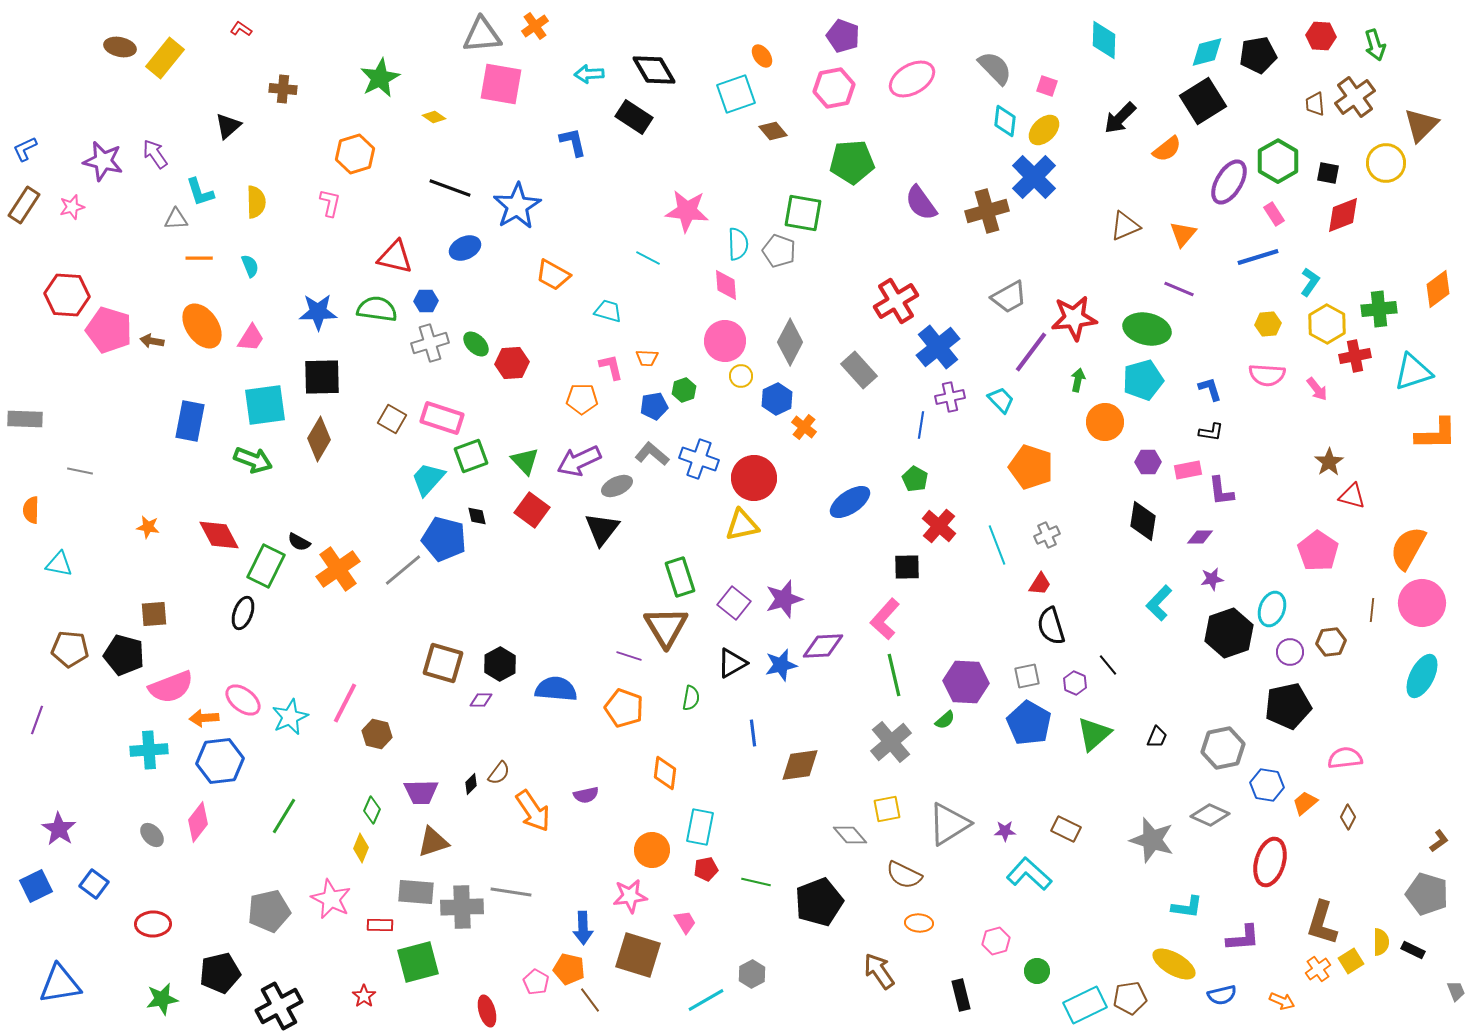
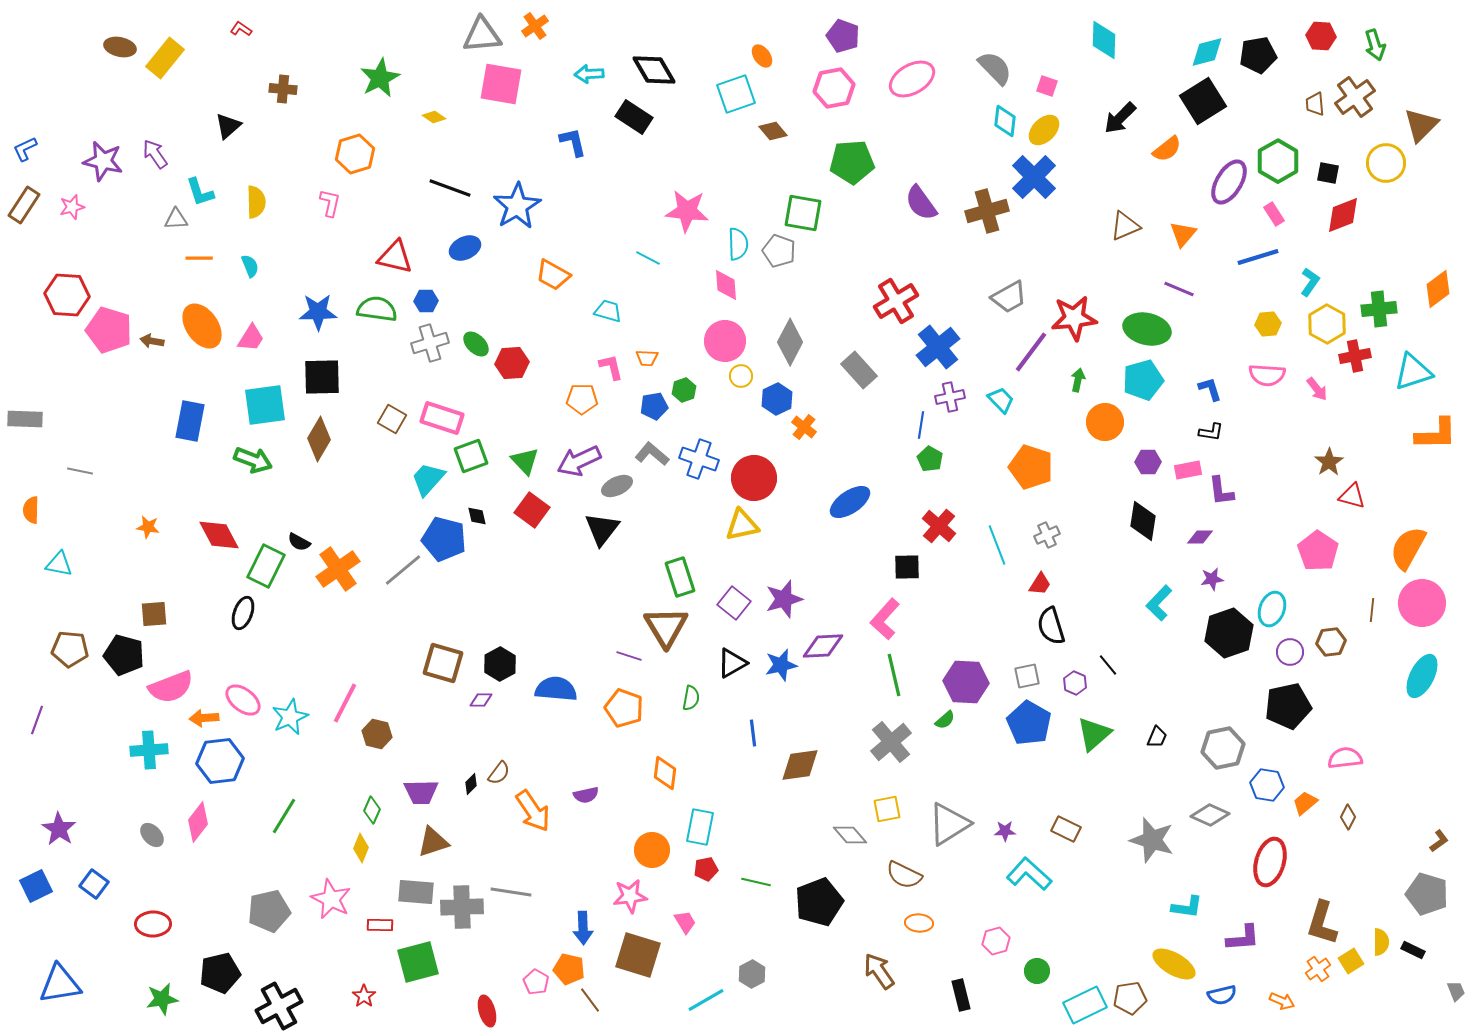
green pentagon at (915, 479): moved 15 px right, 20 px up
